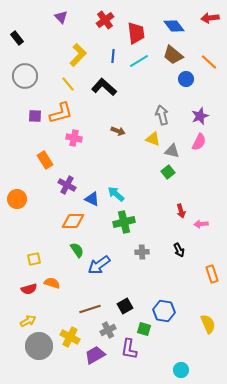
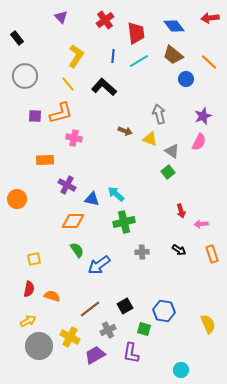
yellow L-shape at (78, 55): moved 2 px left, 1 px down; rotated 10 degrees counterclockwise
gray arrow at (162, 115): moved 3 px left, 1 px up
purple star at (200, 116): moved 3 px right
brown arrow at (118, 131): moved 7 px right
yellow triangle at (153, 139): moved 3 px left
gray triangle at (172, 151): rotated 21 degrees clockwise
orange rectangle at (45, 160): rotated 60 degrees counterclockwise
blue triangle at (92, 199): rotated 14 degrees counterclockwise
black arrow at (179, 250): rotated 32 degrees counterclockwise
orange rectangle at (212, 274): moved 20 px up
orange semicircle at (52, 283): moved 13 px down
red semicircle at (29, 289): rotated 63 degrees counterclockwise
brown line at (90, 309): rotated 20 degrees counterclockwise
purple L-shape at (129, 349): moved 2 px right, 4 px down
